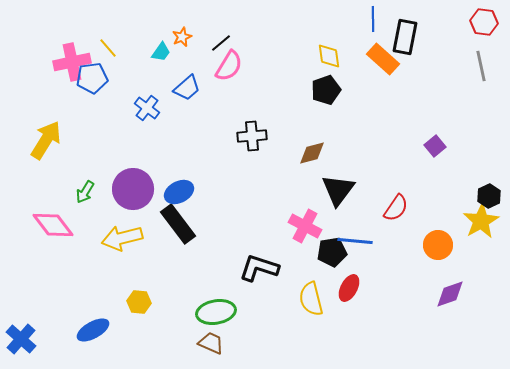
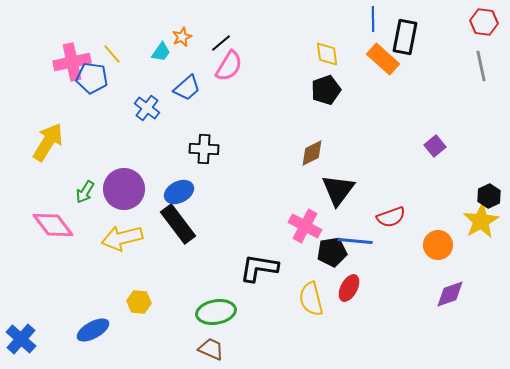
yellow line at (108, 48): moved 4 px right, 6 px down
yellow diamond at (329, 56): moved 2 px left, 2 px up
blue pentagon at (92, 78): rotated 16 degrees clockwise
black cross at (252, 136): moved 48 px left, 13 px down; rotated 8 degrees clockwise
yellow arrow at (46, 140): moved 2 px right, 2 px down
brown diamond at (312, 153): rotated 12 degrees counterclockwise
purple circle at (133, 189): moved 9 px left
red semicircle at (396, 208): moved 5 px left, 9 px down; rotated 36 degrees clockwise
black L-shape at (259, 268): rotated 9 degrees counterclockwise
brown trapezoid at (211, 343): moved 6 px down
